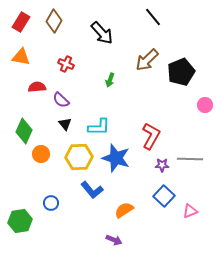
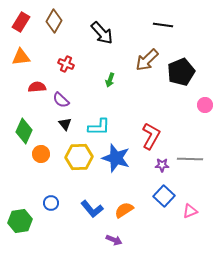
black line: moved 10 px right, 8 px down; rotated 42 degrees counterclockwise
orange triangle: rotated 18 degrees counterclockwise
blue L-shape: moved 19 px down
